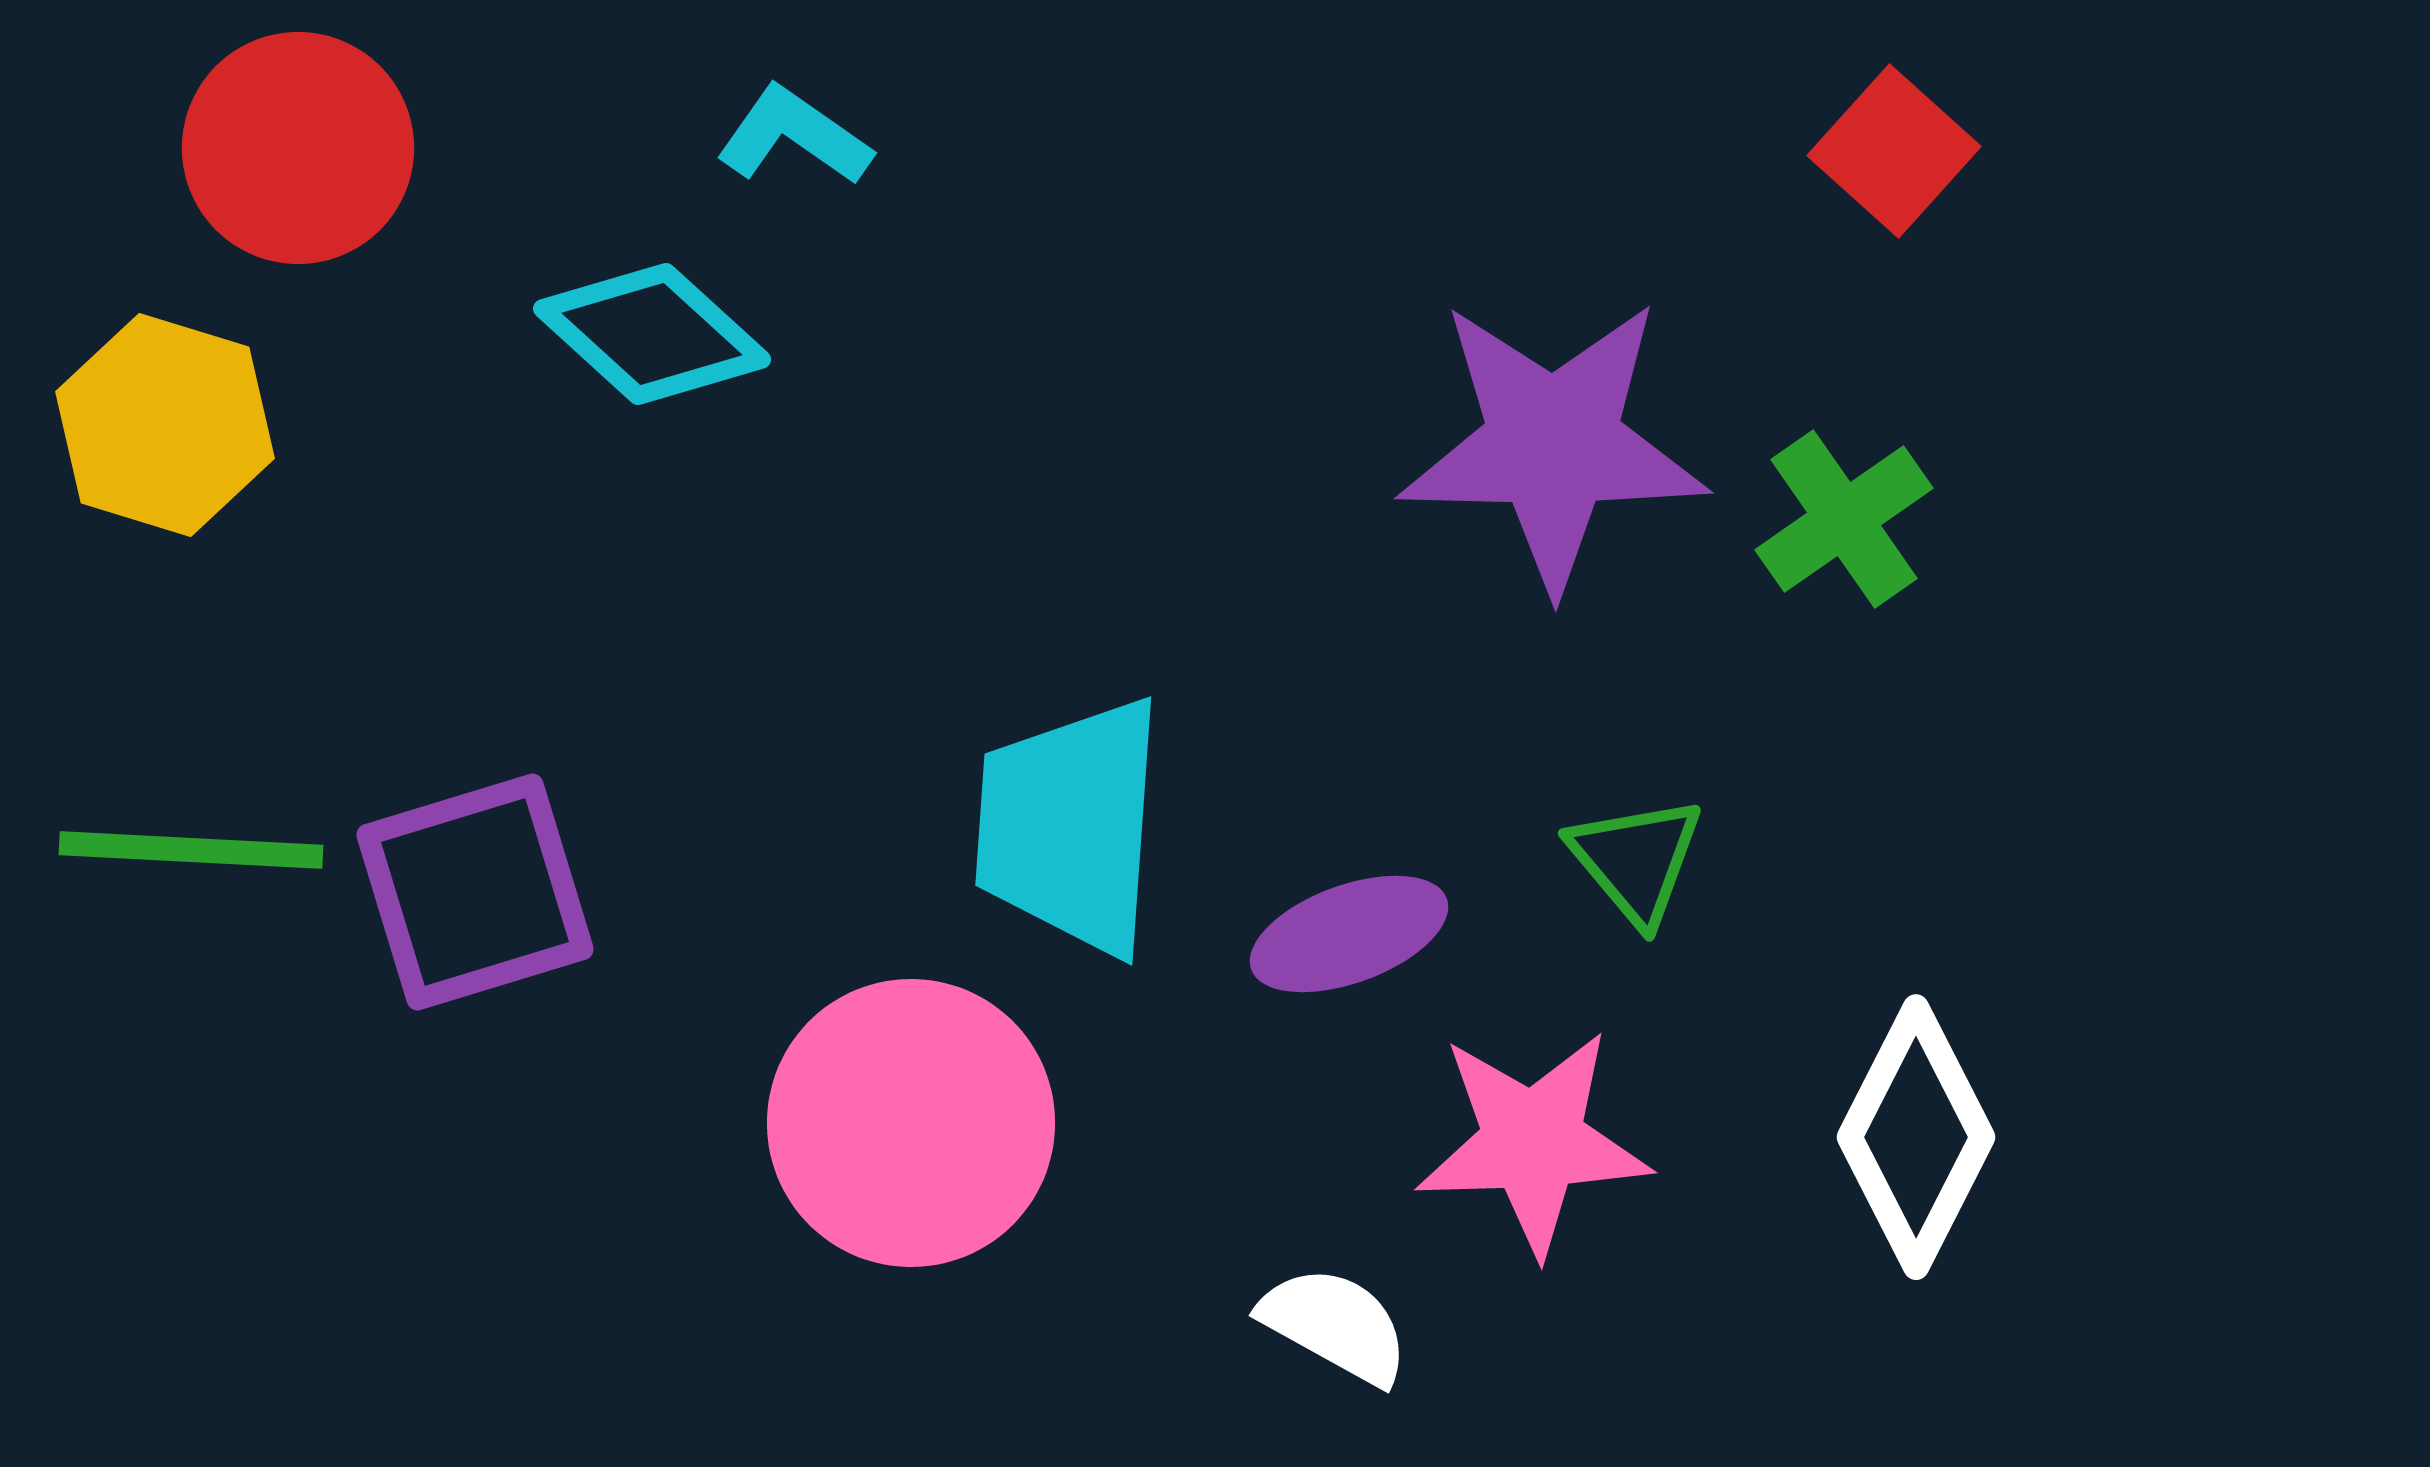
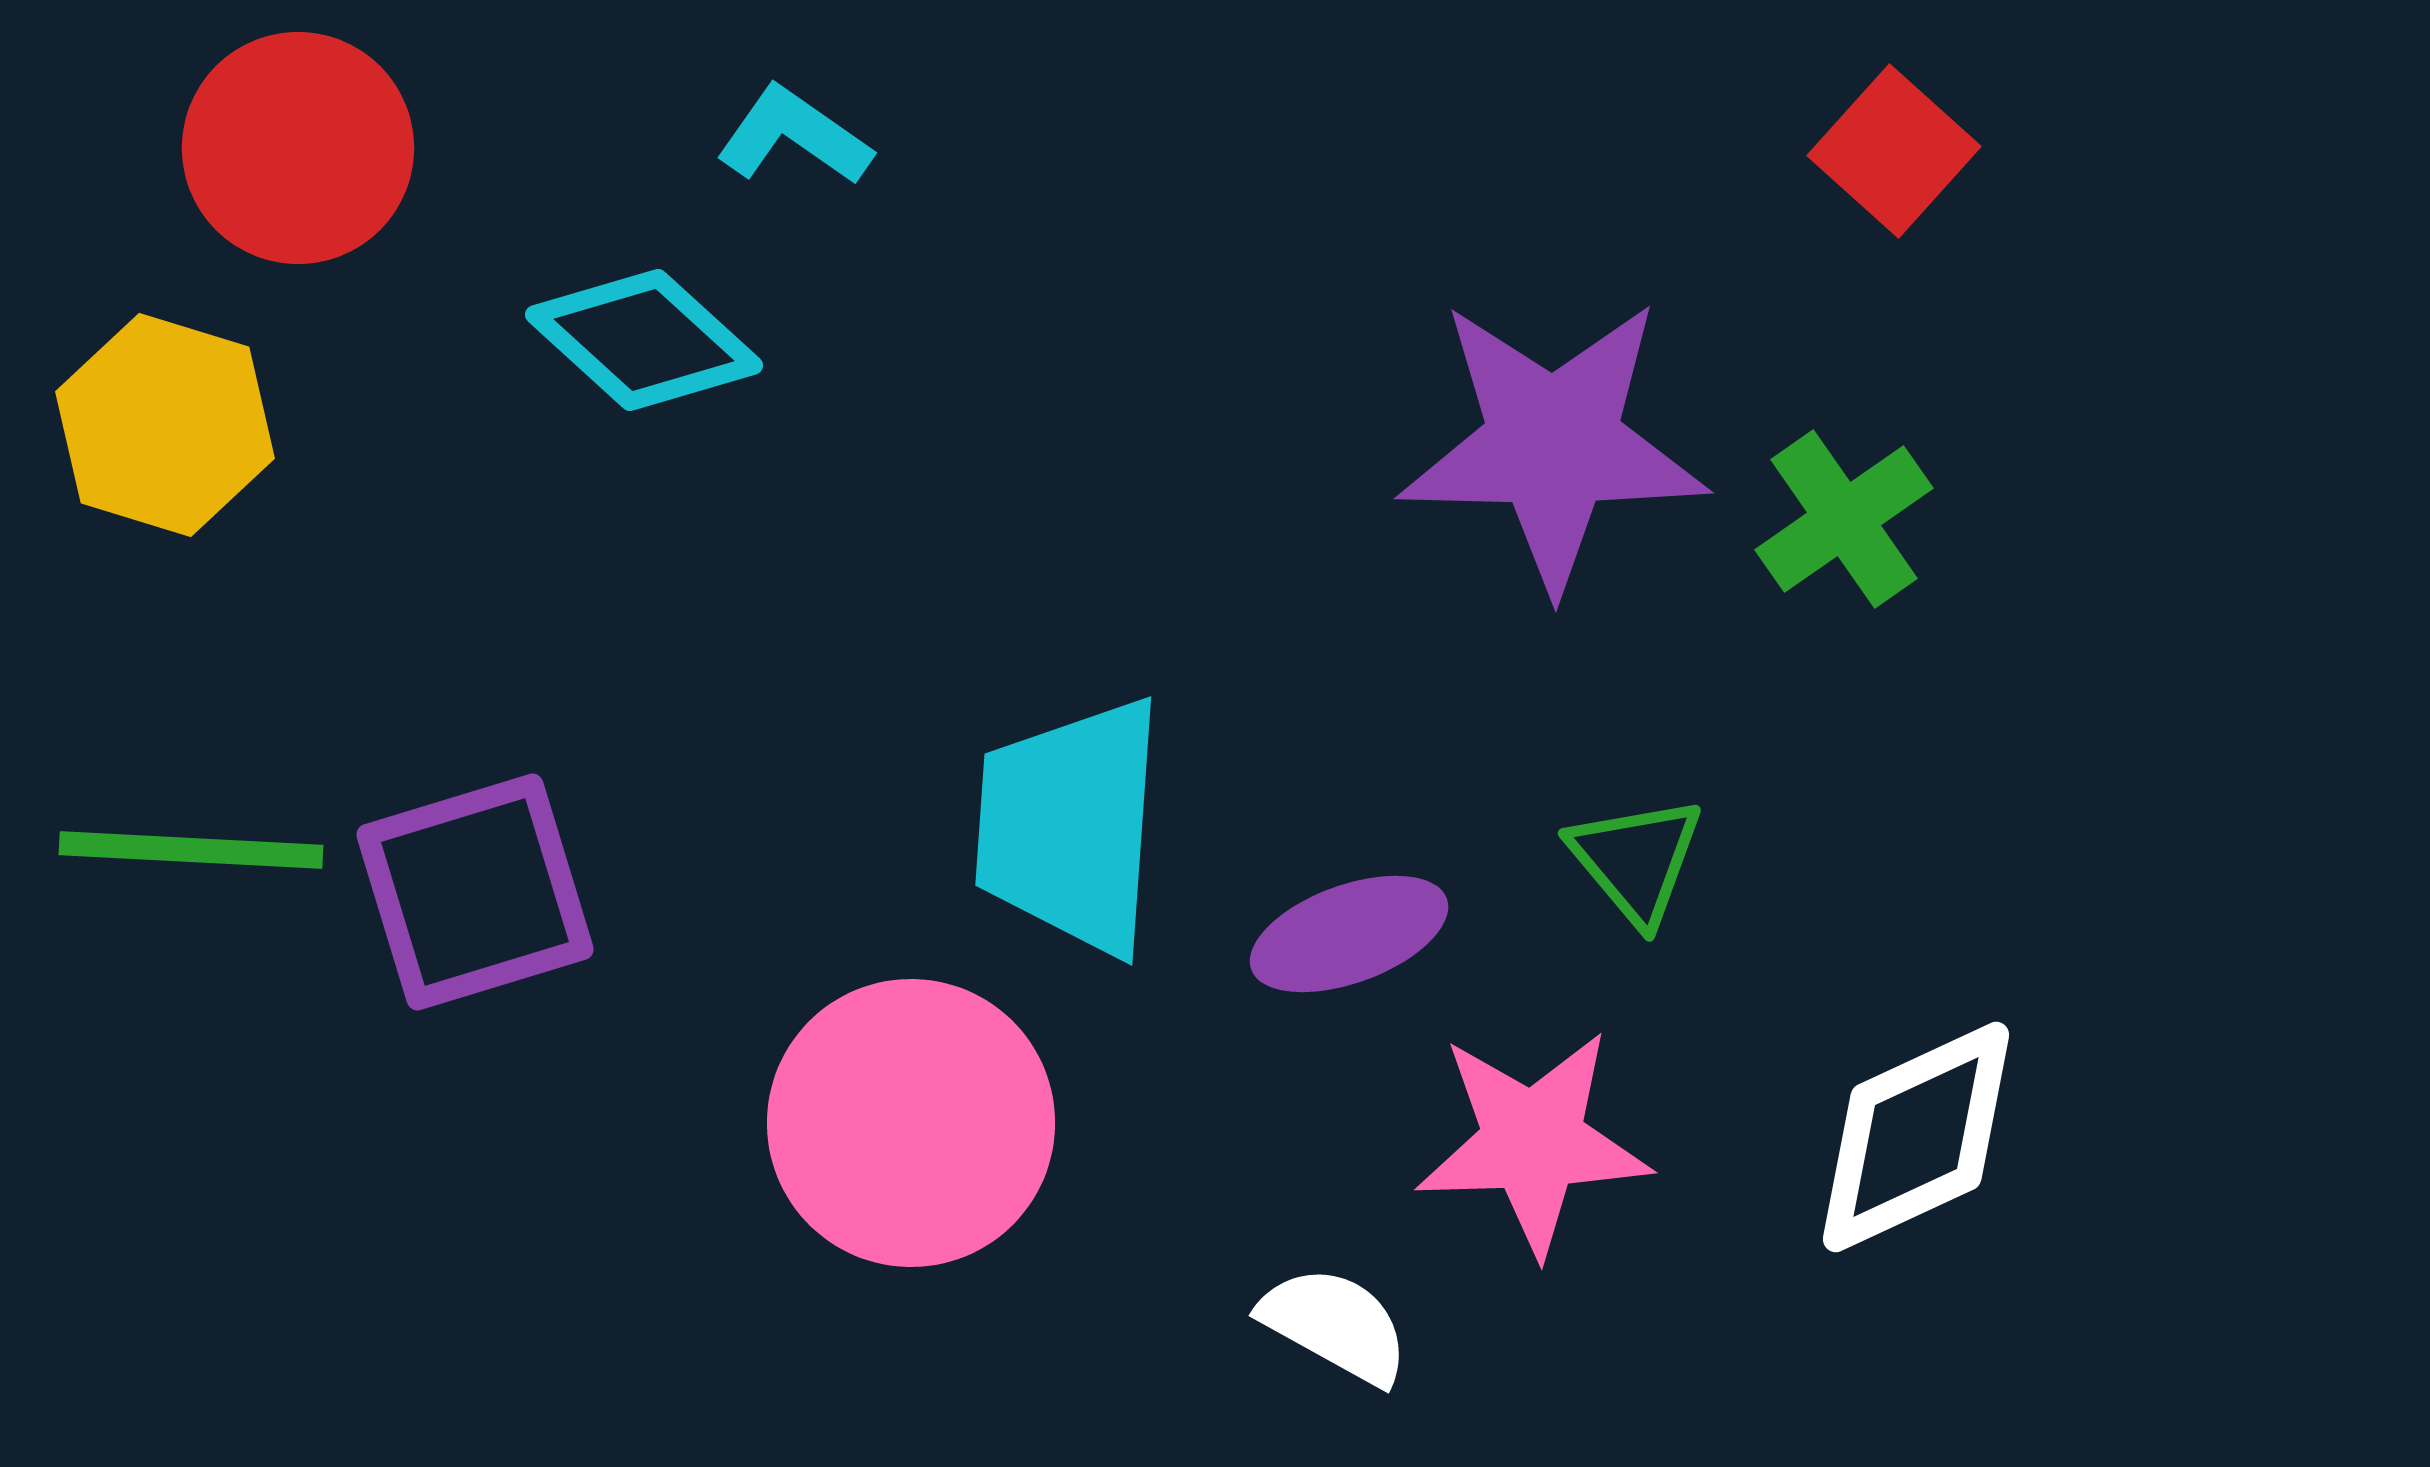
cyan diamond: moved 8 px left, 6 px down
white diamond: rotated 38 degrees clockwise
